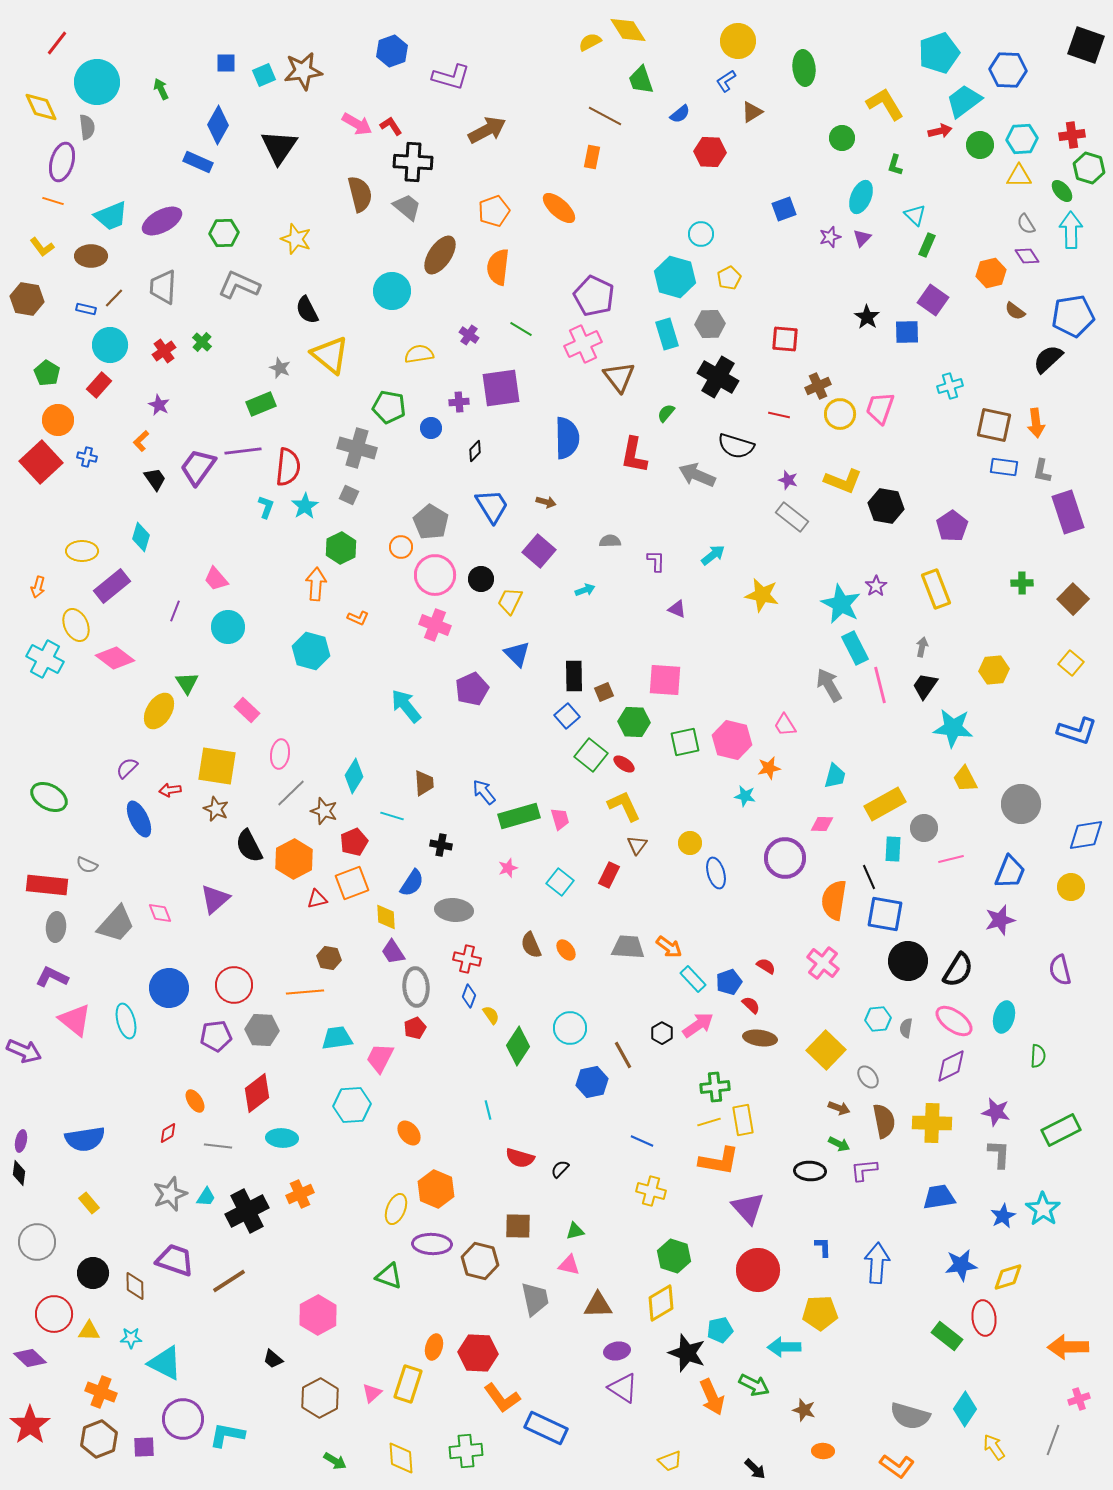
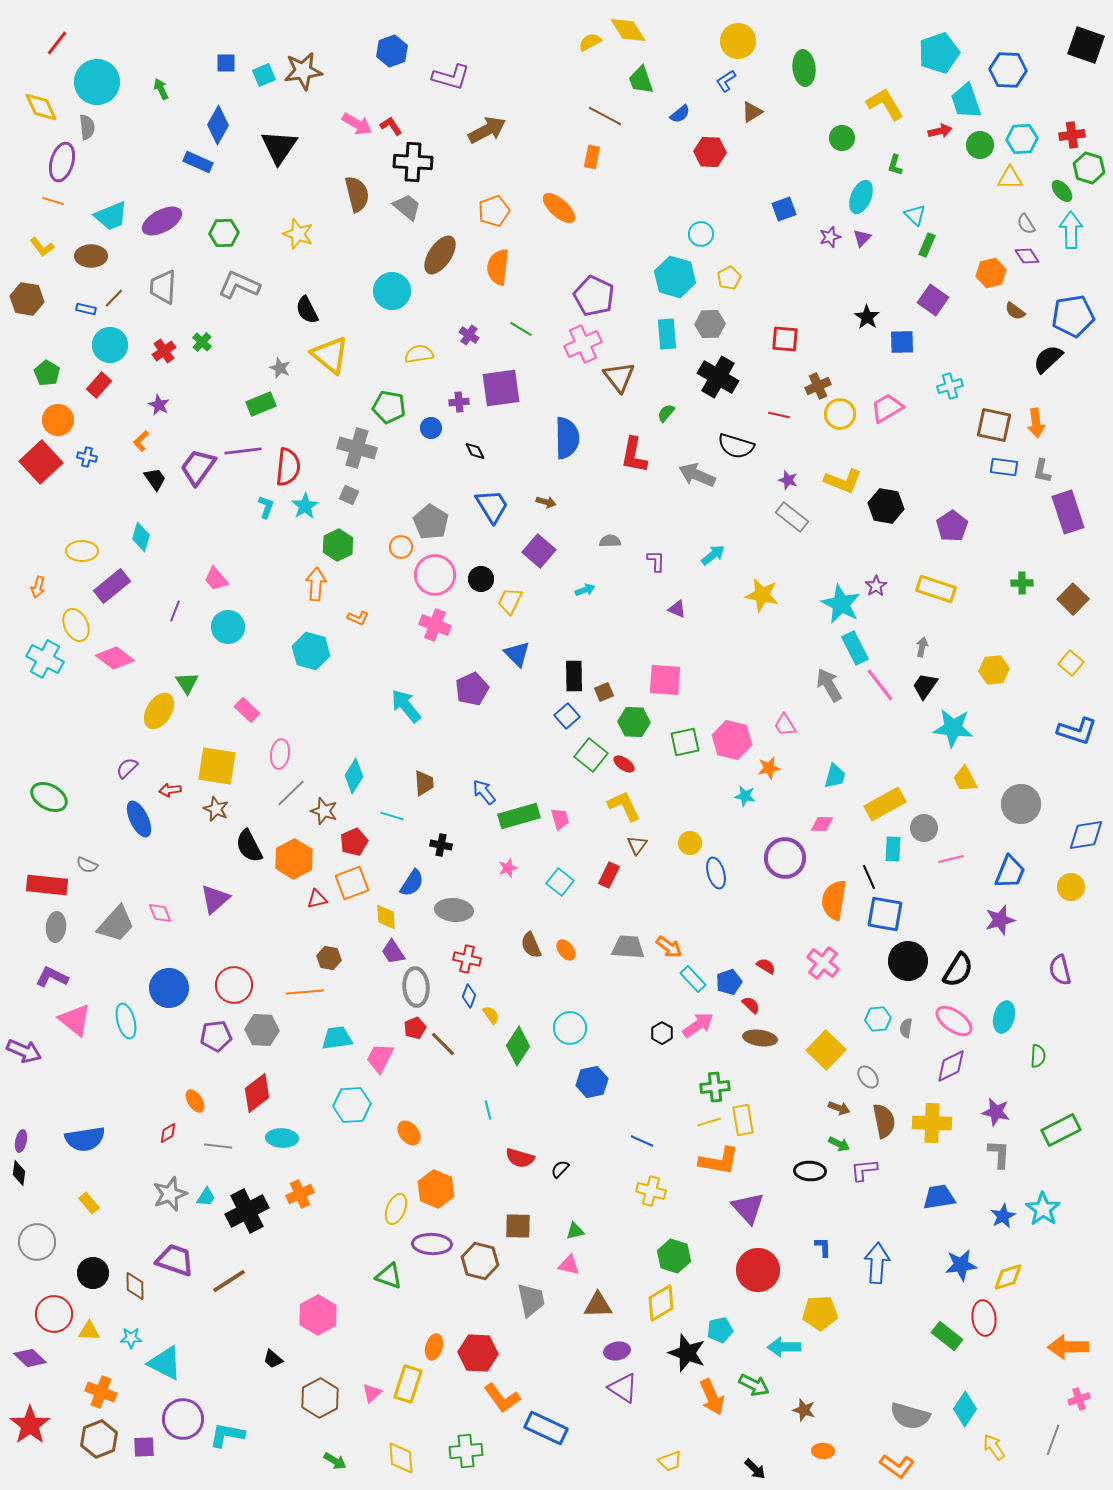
cyan trapezoid at (964, 101): moved 2 px right; rotated 72 degrees counterclockwise
yellow triangle at (1019, 176): moved 9 px left, 2 px down
brown semicircle at (360, 194): moved 3 px left
yellow star at (296, 239): moved 2 px right, 5 px up
blue square at (907, 332): moved 5 px left, 10 px down
cyan rectangle at (667, 334): rotated 12 degrees clockwise
pink trapezoid at (880, 408): moved 7 px right; rotated 40 degrees clockwise
black diamond at (475, 451): rotated 70 degrees counterclockwise
green hexagon at (341, 548): moved 3 px left, 3 px up
yellow rectangle at (936, 589): rotated 51 degrees counterclockwise
pink line at (880, 685): rotated 24 degrees counterclockwise
brown line at (623, 1055): moved 180 px left, 11 px up; rotated 16 degrees counterclockwise
gray trapezoid at (535, 1299): moved 4 px left, 1 px down
